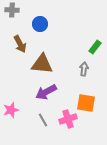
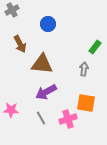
gray cross: rotated 32 degrees counterclockwise
blue circle: moved 8 px right
pink star: rotated 21 degrees clockwise
gray line: moved 2 px left, 2 px up
